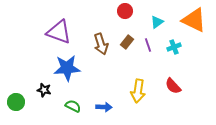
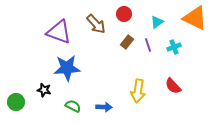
red circle: moved 1 px left, 3 px down
orange triangle: moved 1 px right, 2 px up
brown arrow: moved 5 px left, 20 px up; rotated 25 degrees counterclockwise
